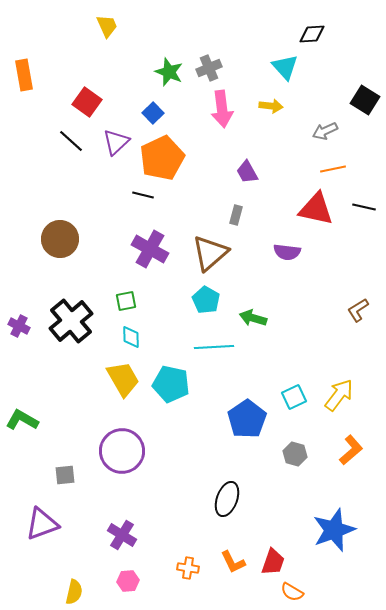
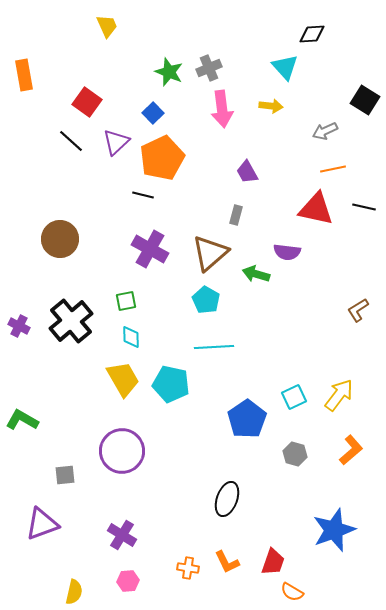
green arrow at (253, 318): moved 3 px right, 44 px up
orange L-shape at (233, 562): moved 6 px left
